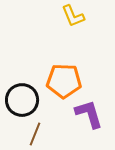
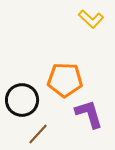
yellow L-shape: moved 18 px right, 3 px down; rotated 25 degrees counterclockwise
orange pentagon: moved 1 px right, 1 px up
brown line: moved 3 px right; rotated 20 degrees clockwise
